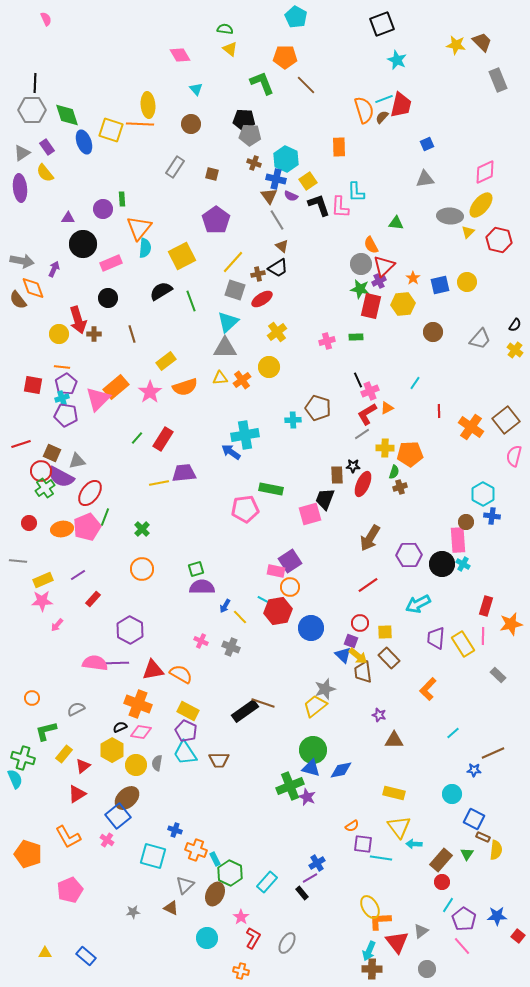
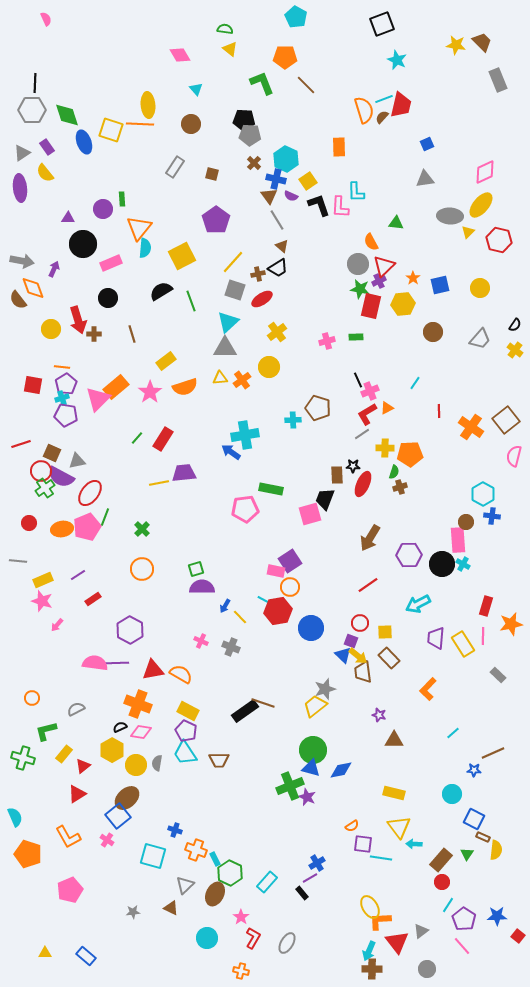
brown cross at (254, 163): rotated 24 degrees clockwise
orange semicircle at (371, 245): moved 3 px up
gray circle at (361, 264): moved 3 px left
yellow circle at (467, 282): moved 13 px right, 6 px down
yellow circle at (59, 334): moved 8 px left, 5 px up
red rectangle at (93, 599): rotated 14 degrees clockwise
pink star at (42, 601): rotated 20 degrees clockwise
cyan semicircle at (15, 779): moved 38 px down
